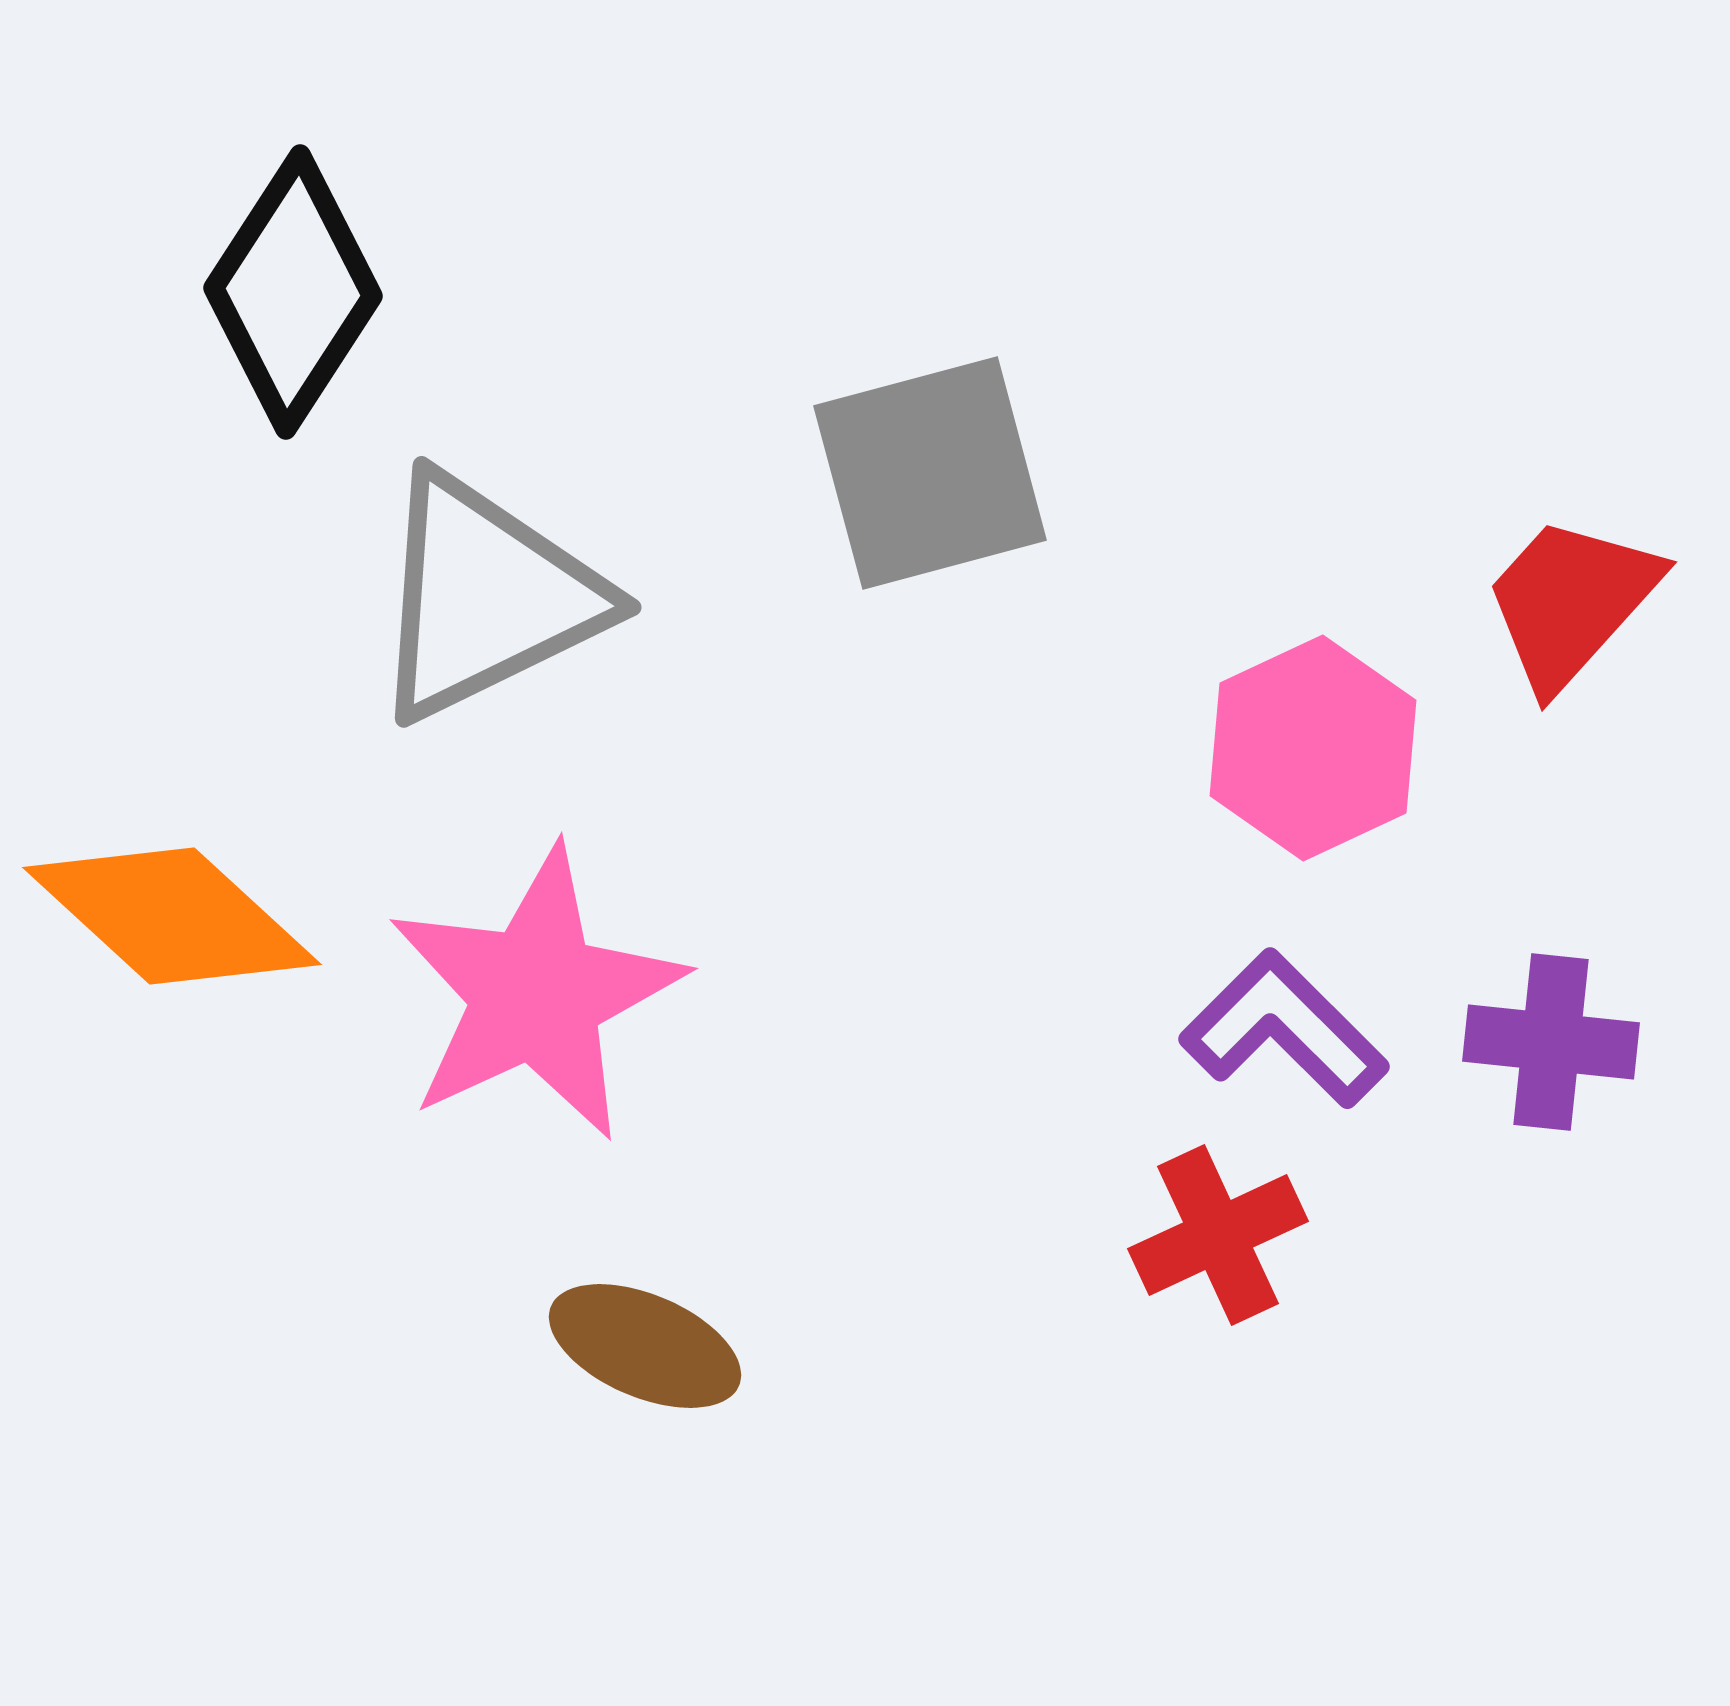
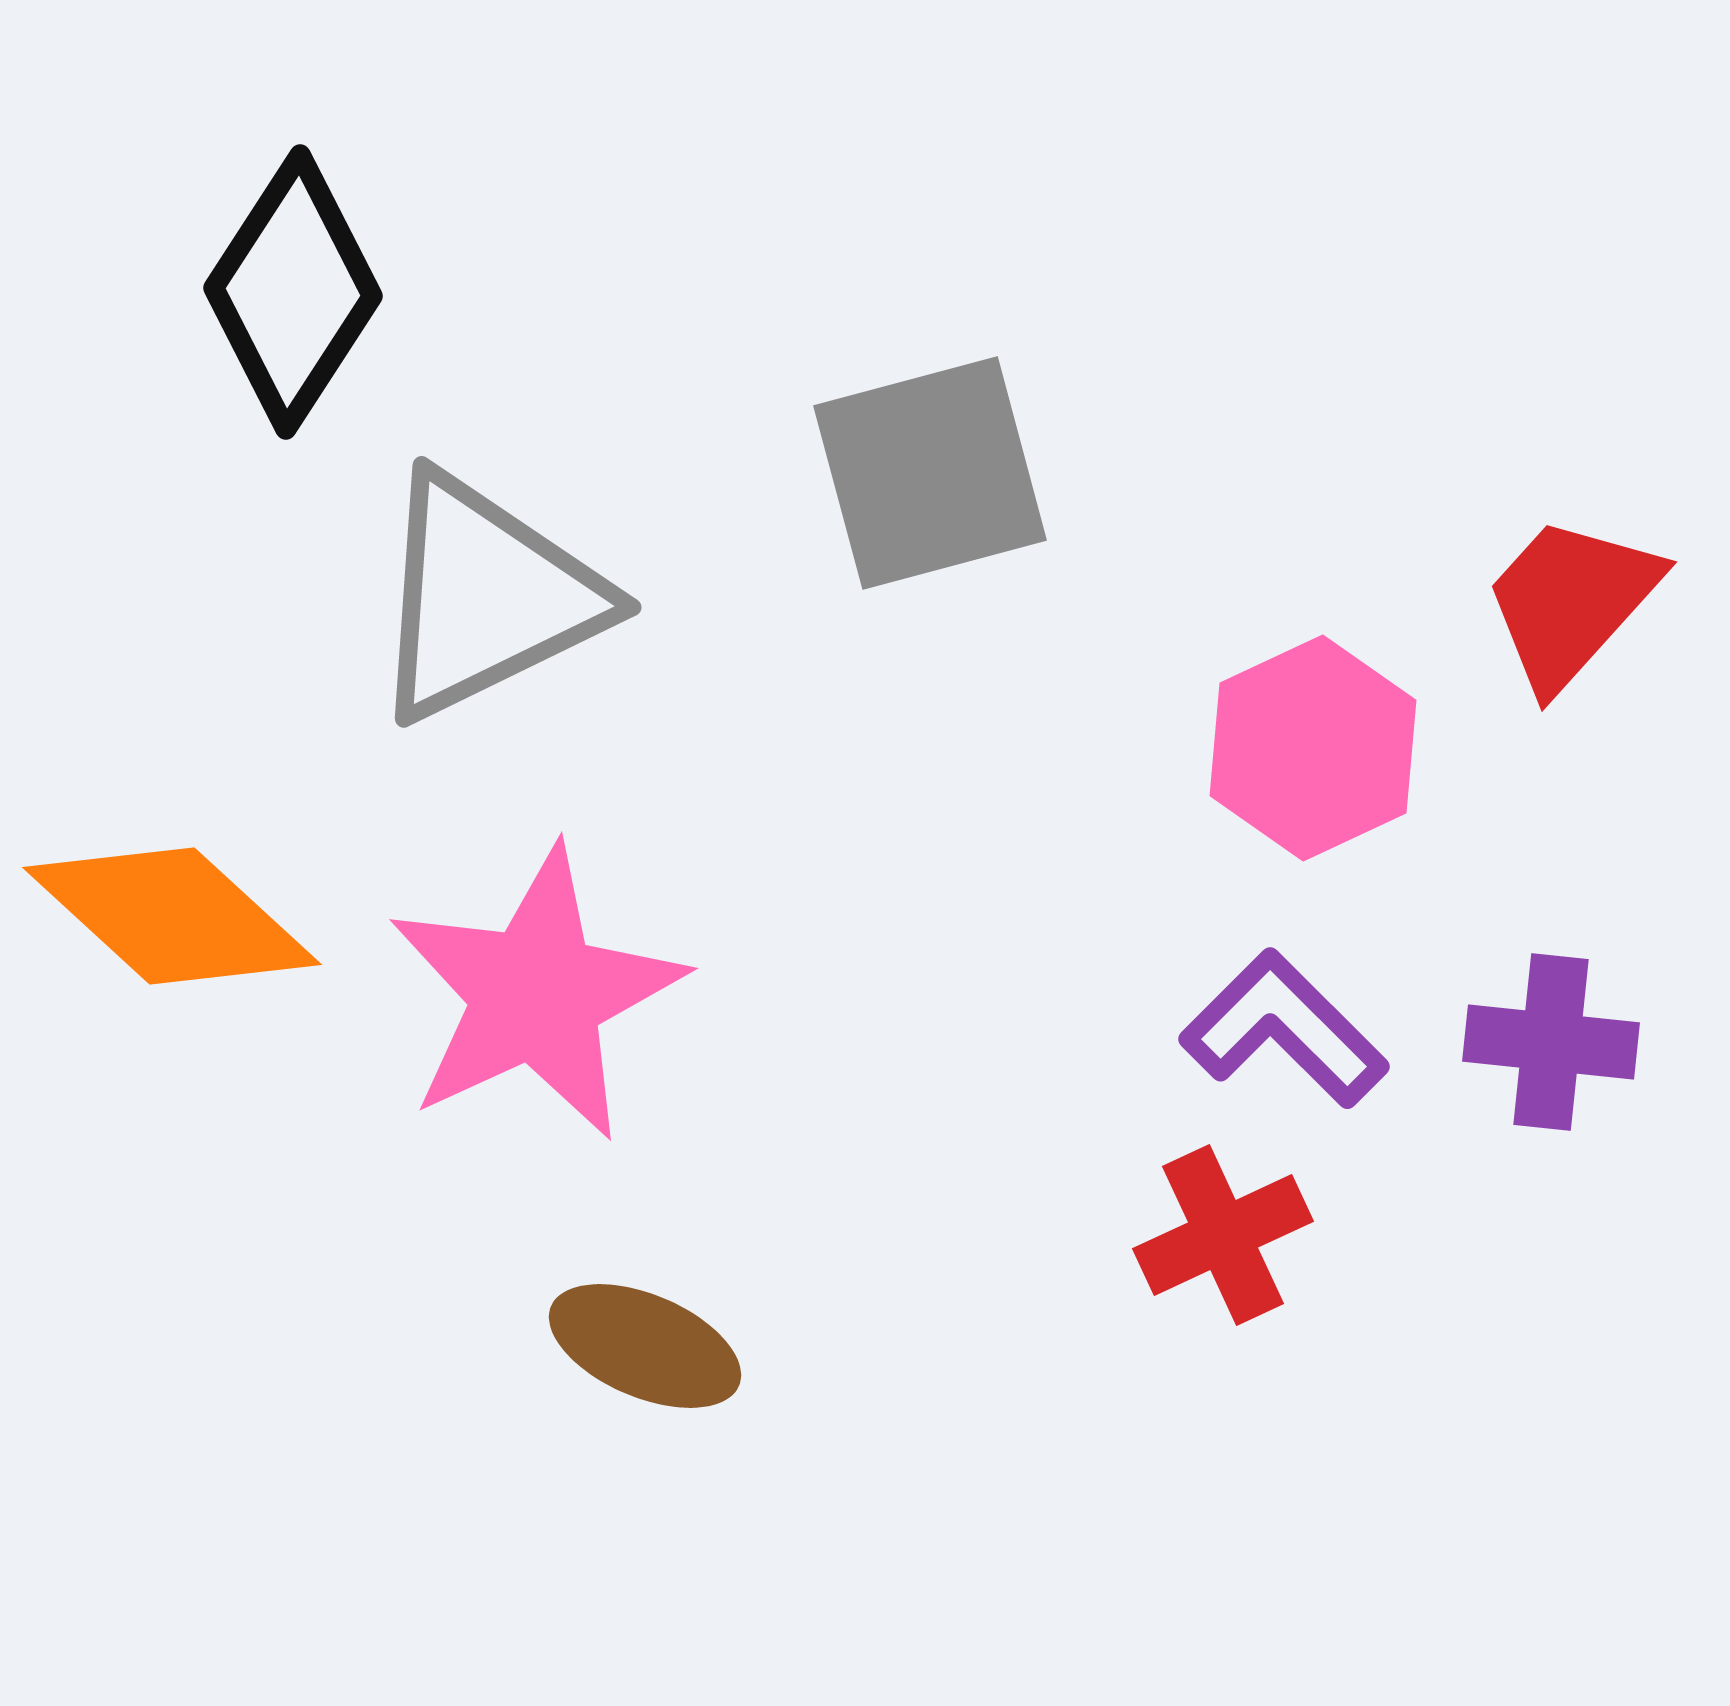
red cross: moved 5 px right
